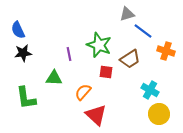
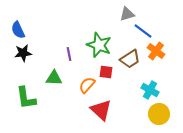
orange cross: moved 10 px left; rotated 18 degrees clockwise
orange semicircle: moved 4 px right, 7 px up
red triangle: moved 5 px right, 5 px up
